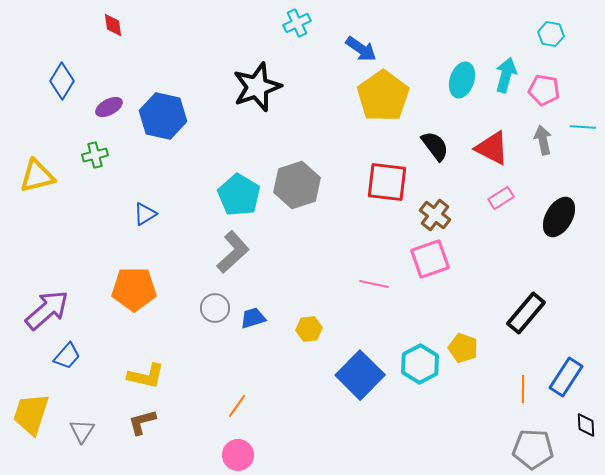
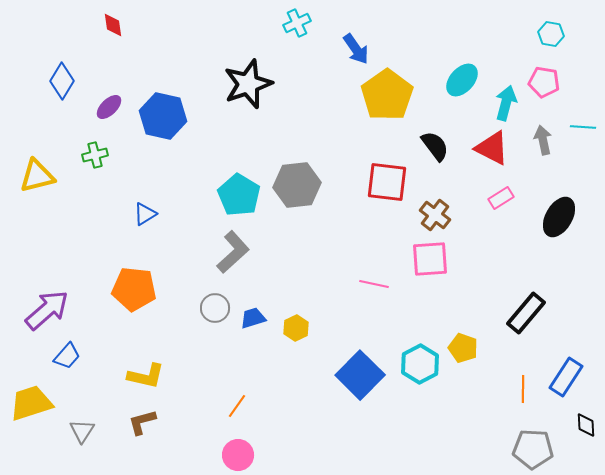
blue arrow at (361, 49): moved 5 px left; rotated 20 degrees clockwise
cyan arrow at (506, 75): moved 28 px down
cyan ellipse at (462, 80): rotated 24 degrees clockwise
black star at (257, 87): moved 9 px left, 3 px up
pink pentagon at (544, 90): moved 8 px up
yellow pentagon at (383, 96): moved 4 px right, 1 px up
purple ellipse at (109, 107): rotated 16 degrees counterclockwise
gray hexagon at (297, 185): rotated 12 degrees clockwise
pink square at (430, 259): rotated 15 degrees clockwise
orange pentagon at (134, 289): rotated 6 degrees clockwise
yellow hexagon at (309, 329): moved 13 px left, 1 px up; rotated 20 degrees counterclockwise
yellow trapezoid at (31, 414): moved 11 px up; rotated 54 degrees clockwise
